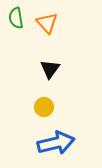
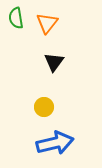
orange triangle: rotated 20 degrees clockwise
black triangle: moved 4 px right, 7 px up
blue arrow: moved 1 px left
